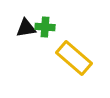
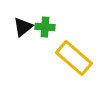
black triangle: moved 3 px left, 1 px up; rotated 30 degrees counterclockwise
